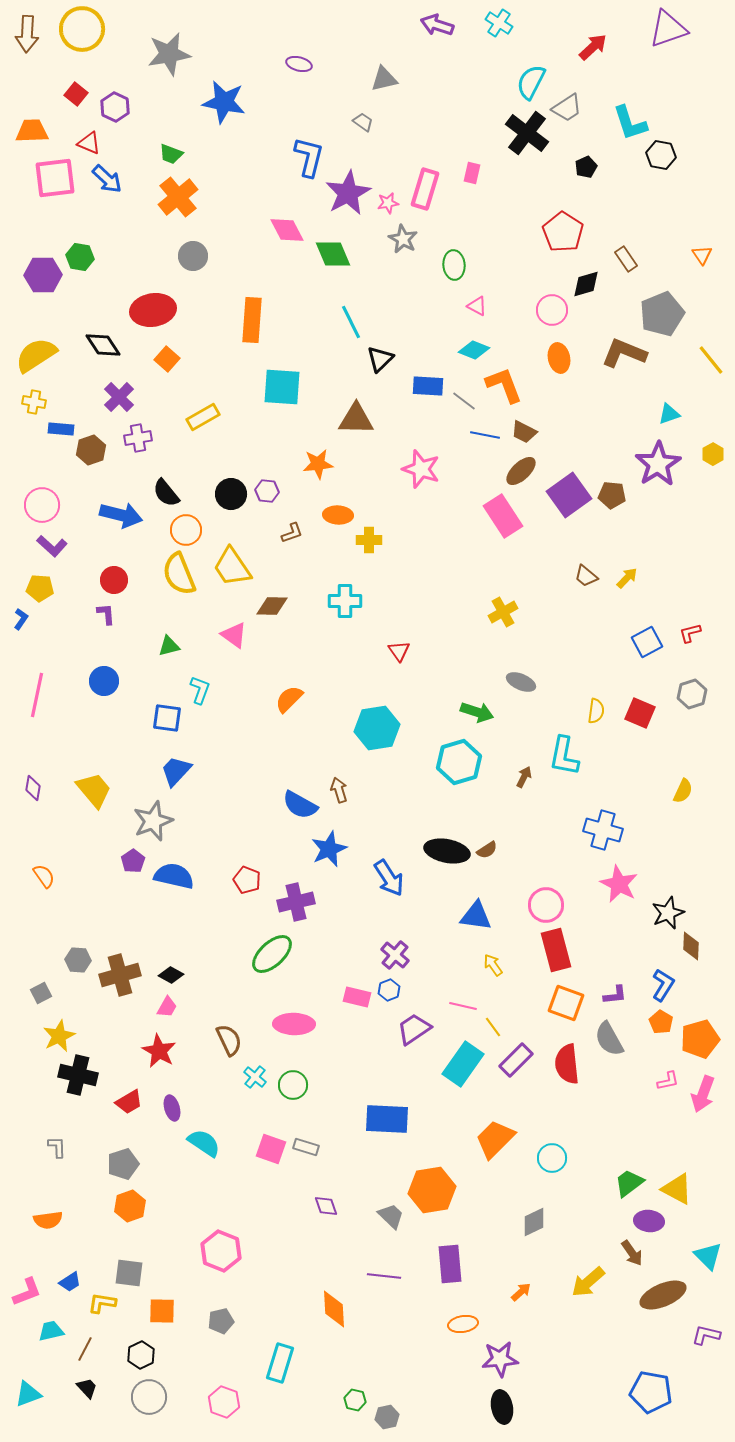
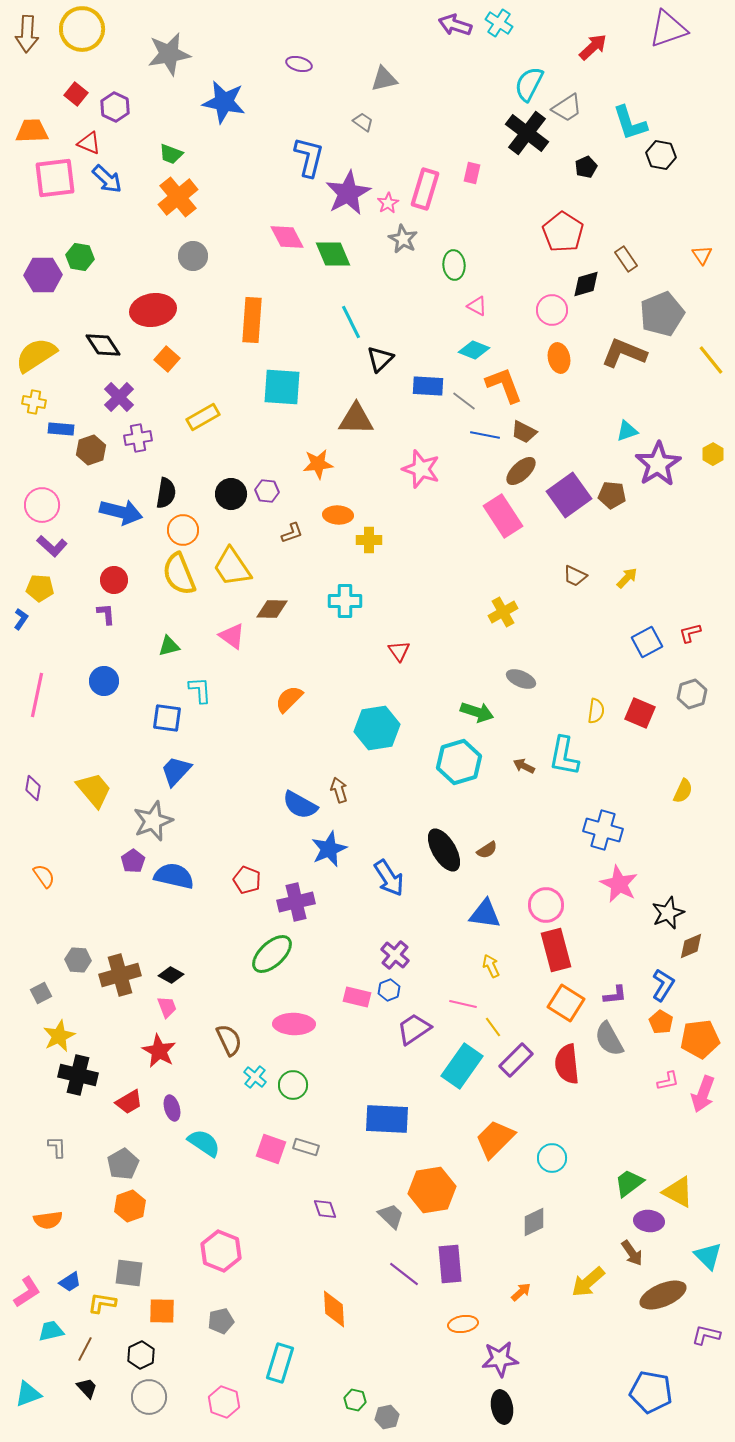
purple arrow at (437, 25): moved 18 px right
cyan semicircle at (531, 82): moved 2 px left, 2 px down
pink star at (388, 203): rotated 20 degrees counterclockwise
pink diamond at (287, 230): moved 7 px down
cyan triangle at (669, 414): moved 42 px left, 17 px down
black semicircle at (166, 493): rotated 132 degrees counterclockwise
blue arrow at (121, 515): moved 3 px up
orange circle at (186, 530): moved 3 px left
brown trapezoid at (586, 576): moved 11 px left; rotated 15 degrees counterclockwise
brown diamond at (272, 606): moved 3 px down
pink triangle at (234, 635): moved 2 px left, 1 px down
gray ellipse at (521, 682): moved 3 px up
cyan L-shape at (200, 690): rotated 24 degrees counterclockwise
brown arrow at (524, 777): moved 11 px up; rotated 90 degrees counterclockwise
black ellipse at (447, 851): moved 3 px left, 1 px up; rotated 48 degrees clockwise
blue triangle at (476, 916): moved 9 px right, 2 px up
brown diamond at (691, 946): rotated 64 degrees clockwise
yellow arrow at (493, 965): moved 2 px left, 1 px down; rotated 10 degrees clockwise
orange square at (566, 1003): rotated 12 degrees clockwise
pink line at (463, 1006): moved 2 px up
pink trapezoid at (167, 1007): rotated 50 degrees counterclockwise
orange pentagon at (700, 1039): rotated 9 degrees clockwise
cyan rectangle at (463, 1064): moved 1 px left, 2 px down
gray pentagon at (123, 1164): rotated 12 degrees counterclockwise
yellow triangle at (677, 1189): moved 1 px right, 3 px down
purple diamond at (326, 1206): moved 1 px left, 3 px down
purple line at (384, 1276): moved 20 px right, 2 px up; rotated 32 degrees clockwise
pink L-shape at (27, 1292): rotated 12 degrees counterclockwise
